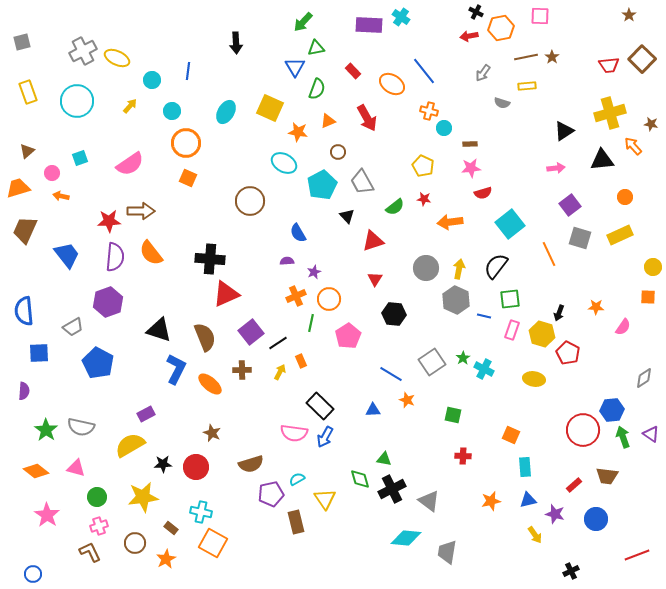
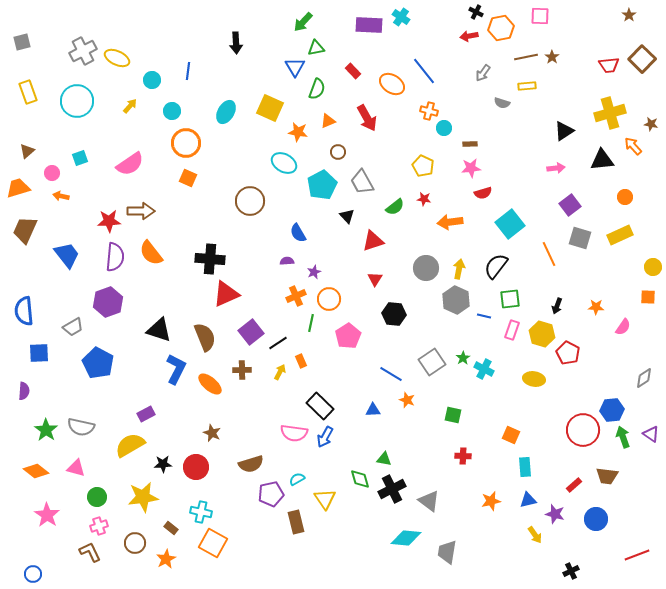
black arrow at (559, 313): moved 2 px left, 7 px up
